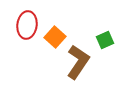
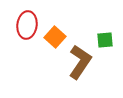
green square: rotated 18 degrees clockwise
brown L-shape: moved 2 px right
